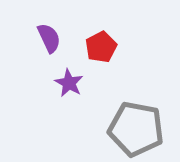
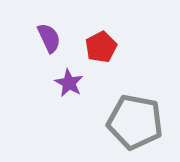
gray pentagon: moved 1 px left, 7 px up
